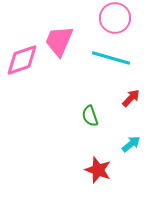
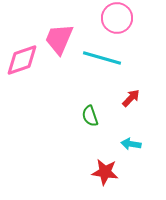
pink circle: moved 2 px right
pink trapezoid: moved 2 px up
cyan line: moved 9 px left
cyan arrow: rotated 132 degrees counterclockwise
red star: moved 7 px right, 2 px down; rotated 12 degrees counterclockwise
